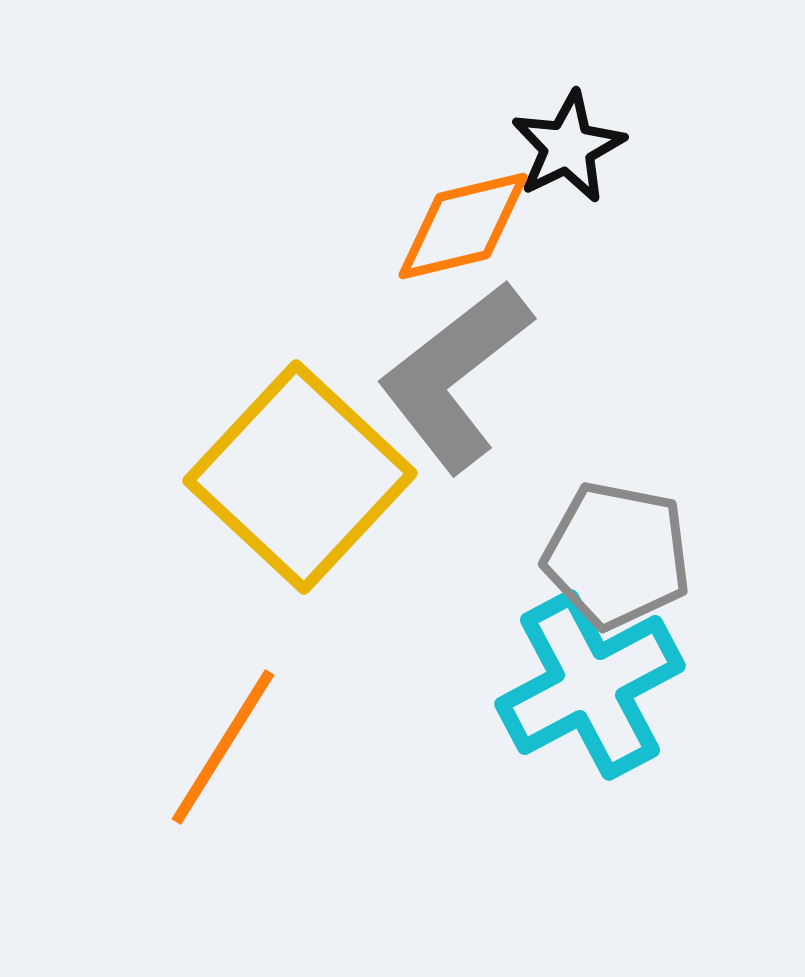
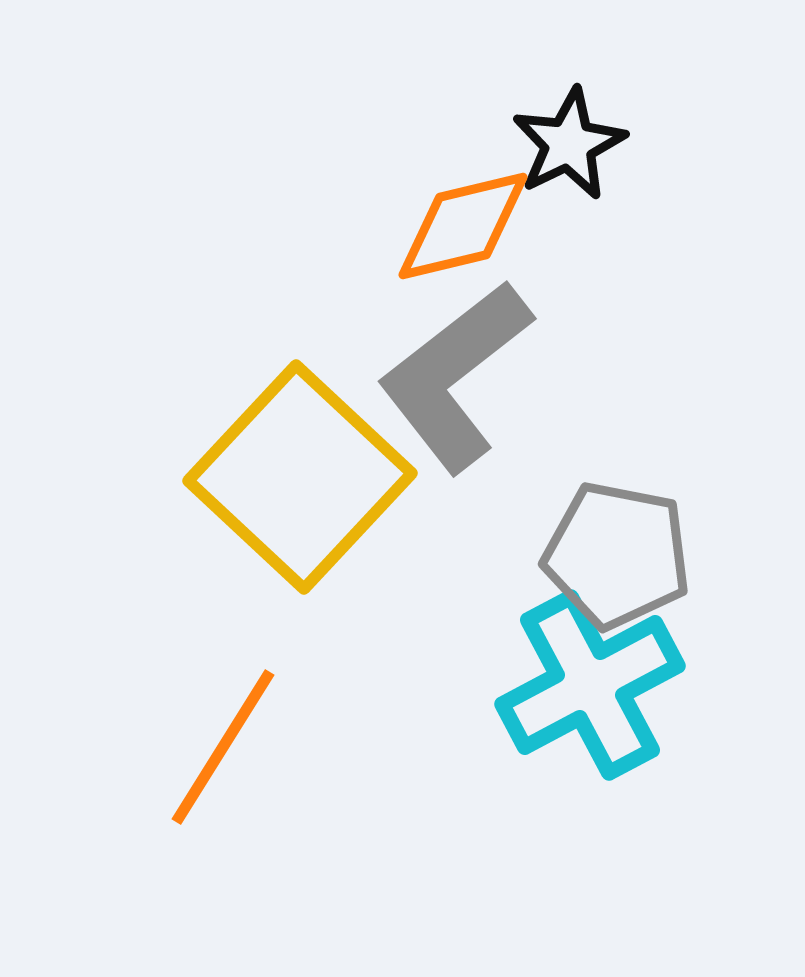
black star: moved 1 px right, 3 px up
